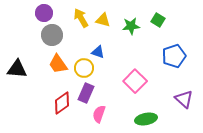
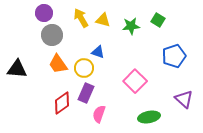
green ellipse: moved 3 px right, 2 px up
